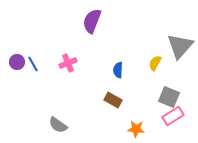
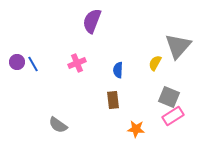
gray triangle: moved 2 px left
pink cross: moved 9 px right
brown rectangle: rotated 54 degrees clockwise
